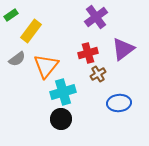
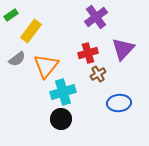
purple triangle: rotated 10 degrees counterclockwise
